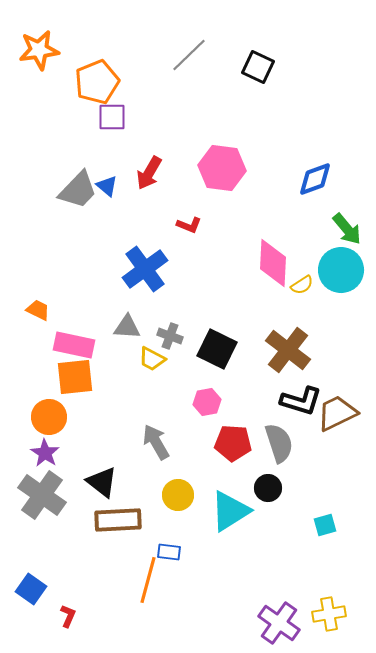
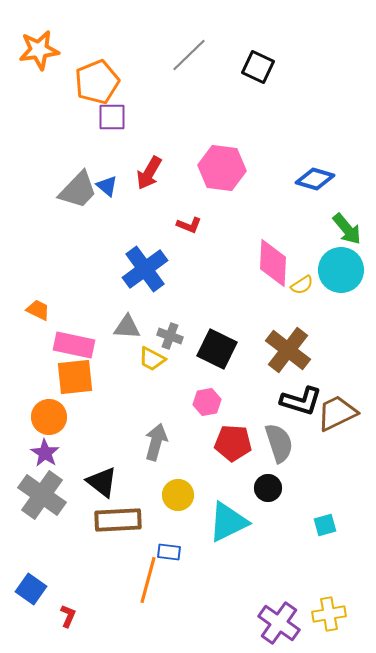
blue diamond at (315, 179): rotated 36 degrees clockwise
gray arrow at (156, 442): rotated 45 degrees clockwise
cyan triangle at (230, 511): moved 2 px left, 11 px down; rotated 6 degrees clockwise
